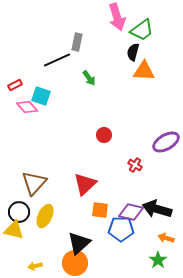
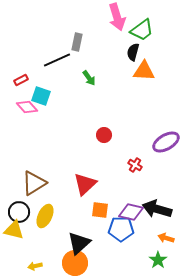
red rectangle: moved 6 px right, 5 px up
brown triangle: rotated 16 degrees clockwise
